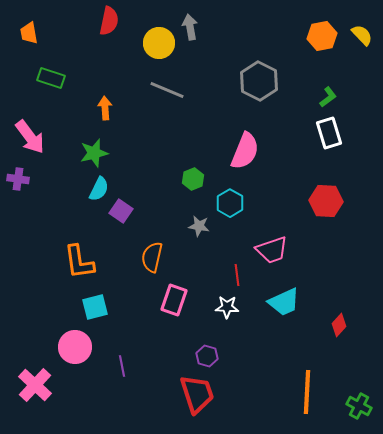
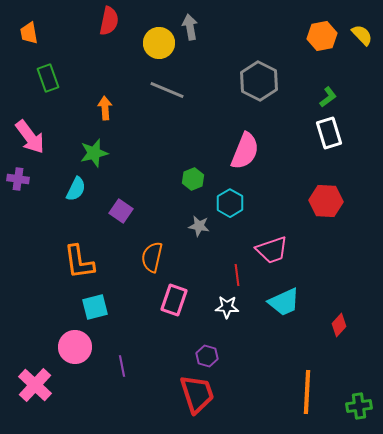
green rectangle: moved 3 px left; rotated 52 degrees clockwise
cyan semicircle: moved 23 px left
green cross: rotated 35 degrees counterclockwise
